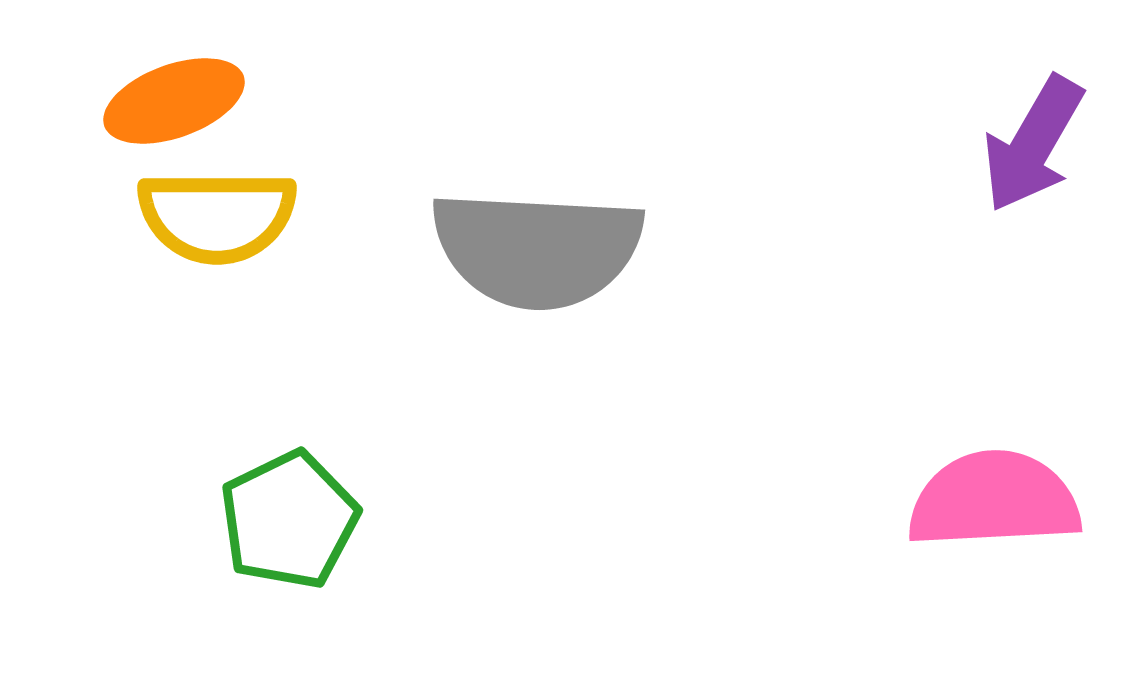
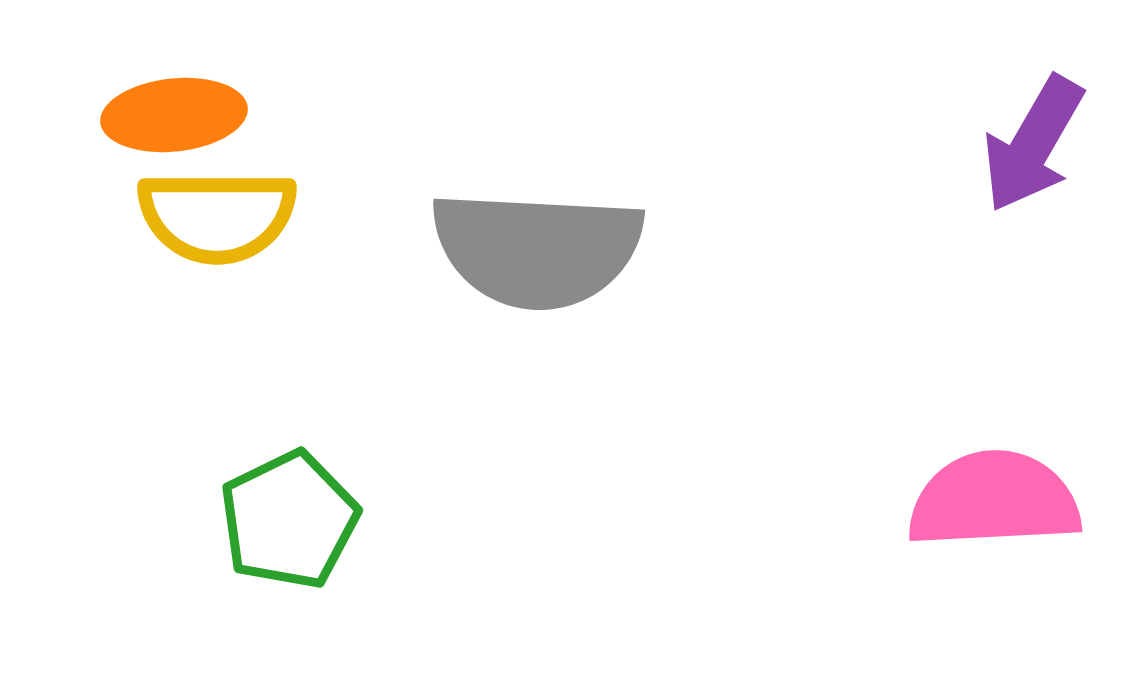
orange ellipse: moved 14 px down; rotated 14 degrees clockwise
